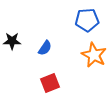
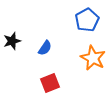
blue pentagon: rotated 25 degrees counterclockwise
black star: rotated 18 degrees counterclockwise
orange star: moved 1 px left, 3 px down
